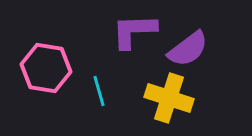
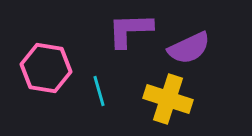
purple L-shape: moved 4 px left, 1 px up
purple semicircle: moved 1 px right, 1 px up; rotated 12 degrees clockwise
yellow cross: moved 1 px left, 1 px down
